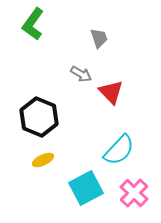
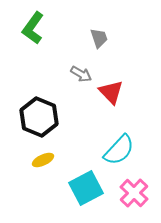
green L-shape: moved 4 px down
